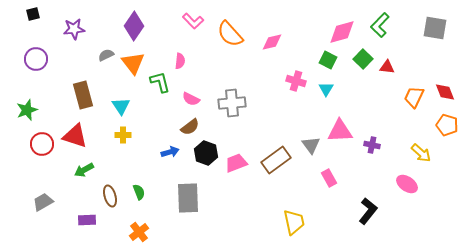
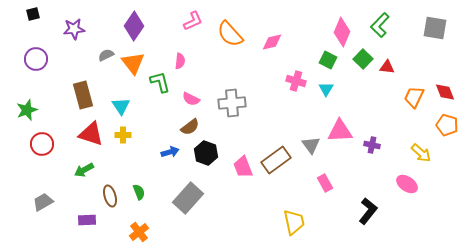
pink L-shape at (193, 21): rotated 70 degrees counterclockwise
pink diamond at (342, 32): rotated 52 degrees counterclockwise
red triangle at (75, 136): moved 16 px right, 2 px up
pink trapezoid at (236, 163): moved 7 px right, 4 px down; rotated 90 degrees counterclockwise
pink rectangle at (329, 178): moved 4 px left, 5 px down
gray rectangle at (188, 198): rotated 44 degrees clockwise
